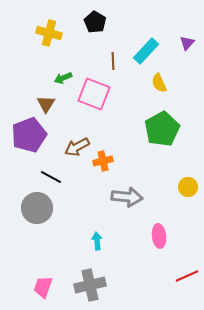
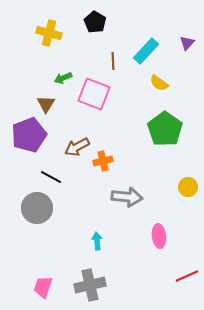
yellow semicircle: rotated 30 degrees counterclockwise
green pentagon: moved 3 px right; rotated 8 degrees counterclockwise
